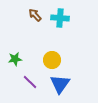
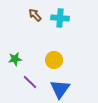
yellow circle: moved 2 px right
blue triangle: moved 5 px down
